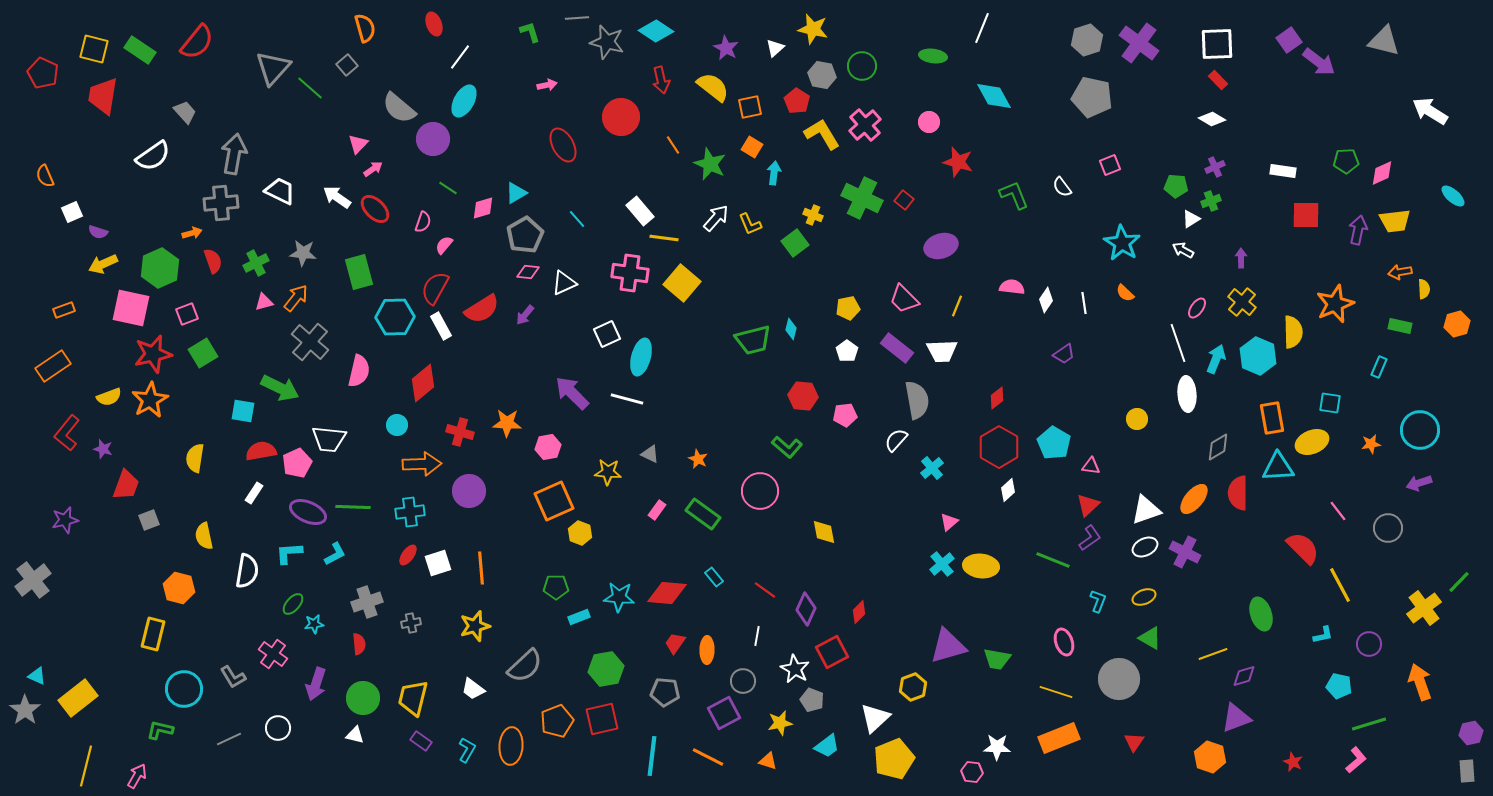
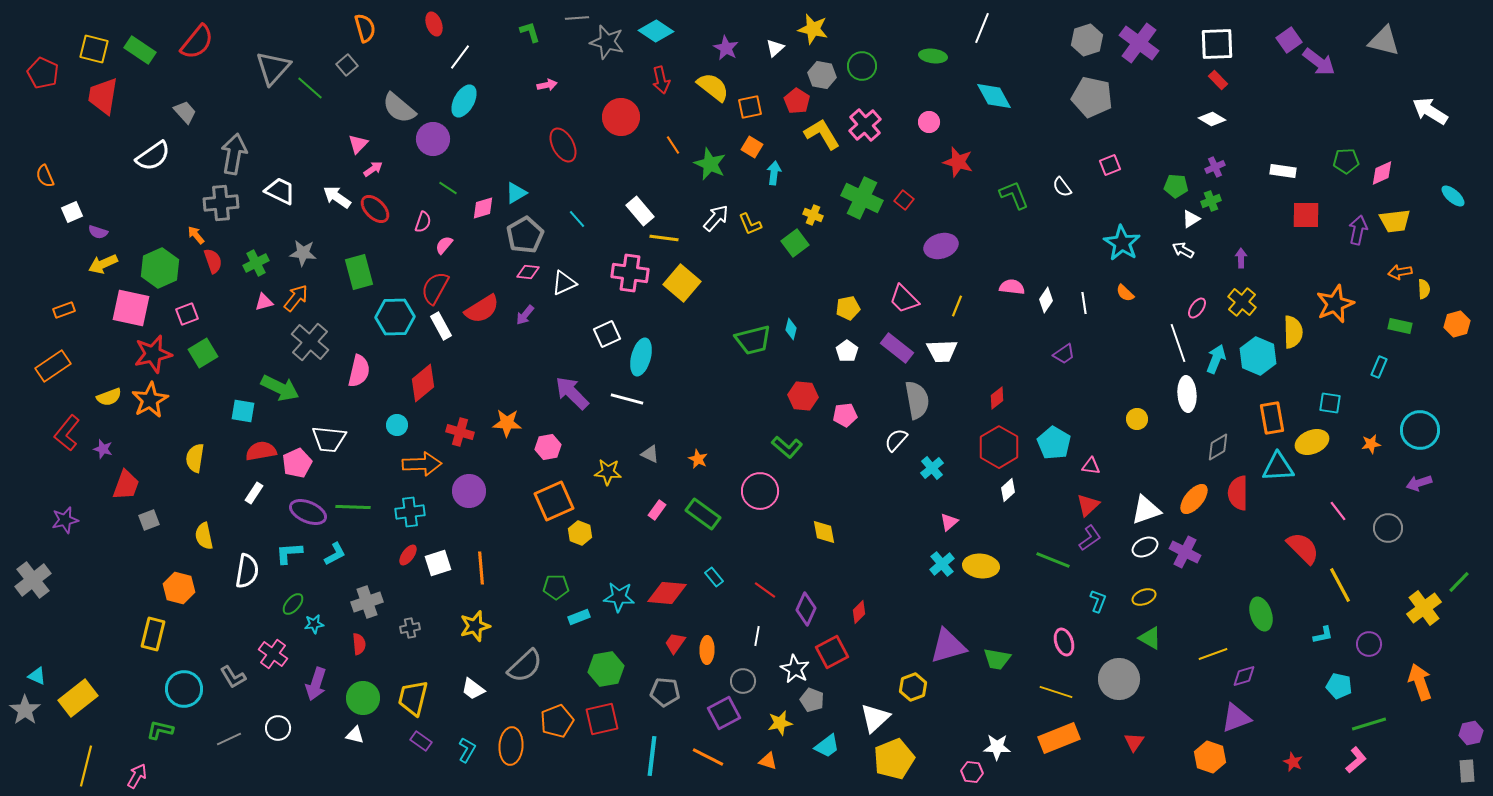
orange arrow at (192, 233): moved 4 px right, 2 px down; rotated 114 degrees counterclockwise
gray cross at (411, 623): moved 1 px left, 5 px down
